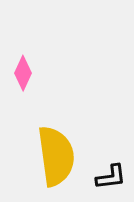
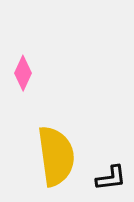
black L-shape: moved 1 px down
